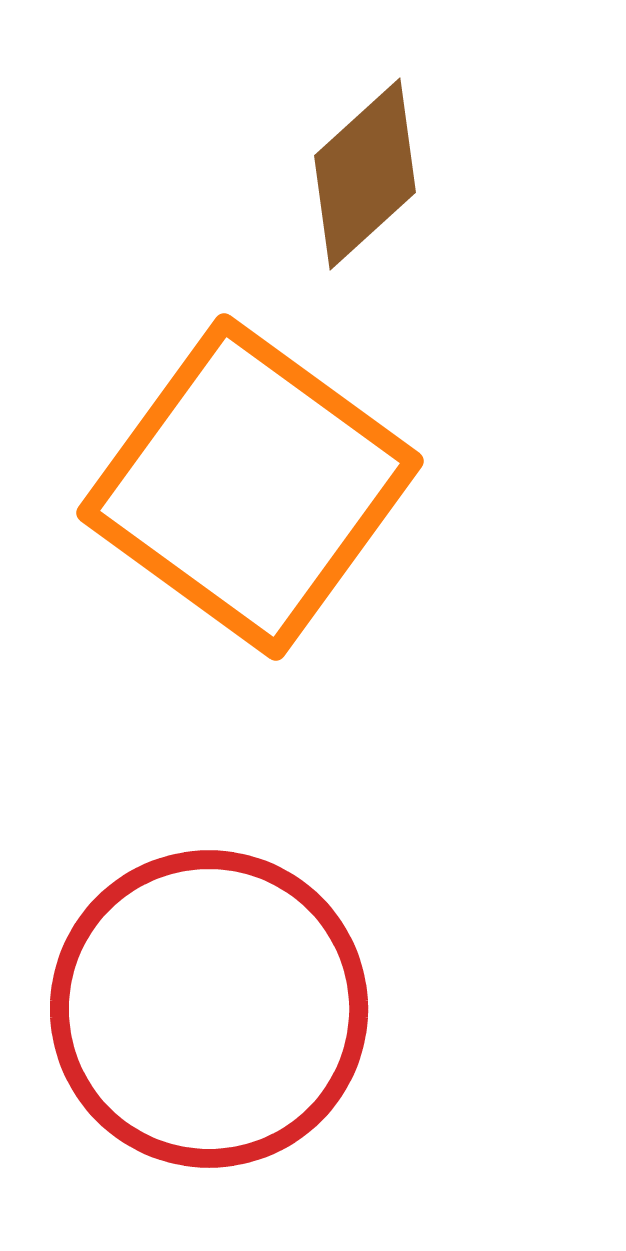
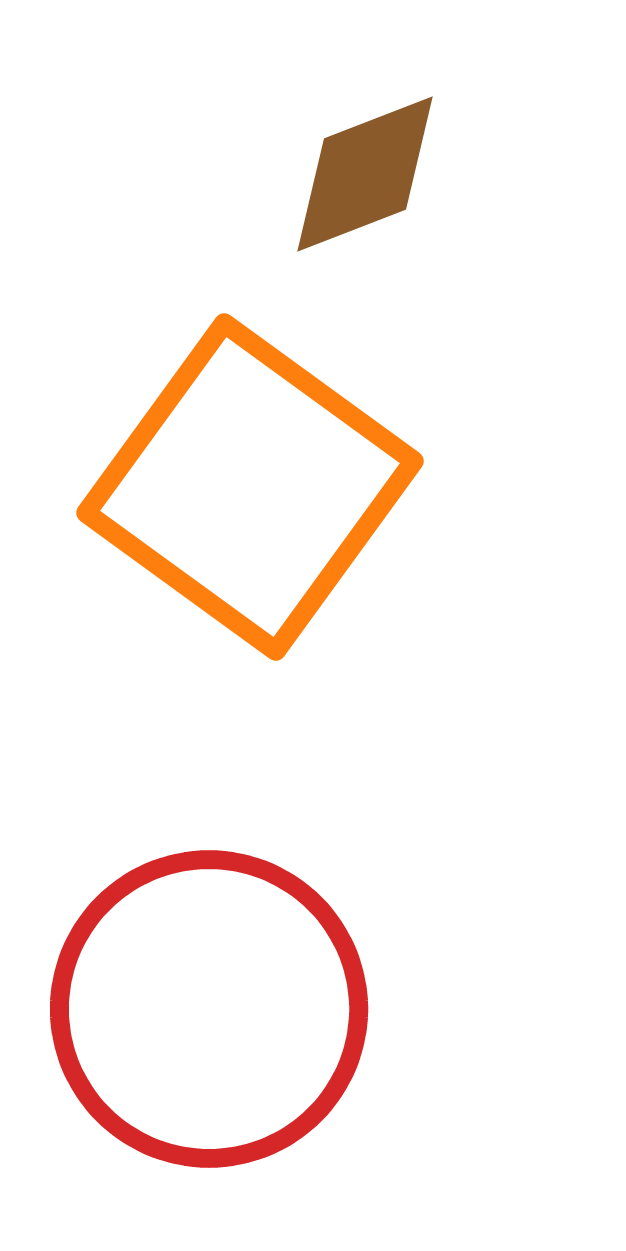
brown diamond: rotated 21 degrees clockwise
